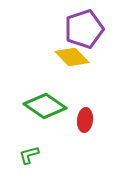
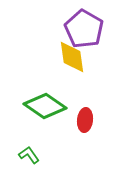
purple pentagon: rotated 24 degrees counterclockwise
yellow diamond: rotated 36 degrees clockwise
green L-shape: rotated 70 degrees clockwise
